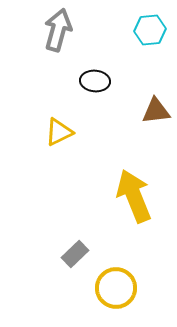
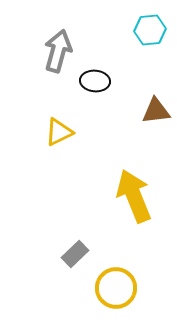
gray arrow: moved 21 px down
